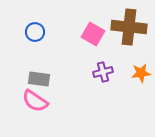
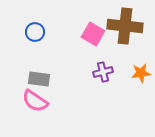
brown cross: moved 4 px left, 1 px up
